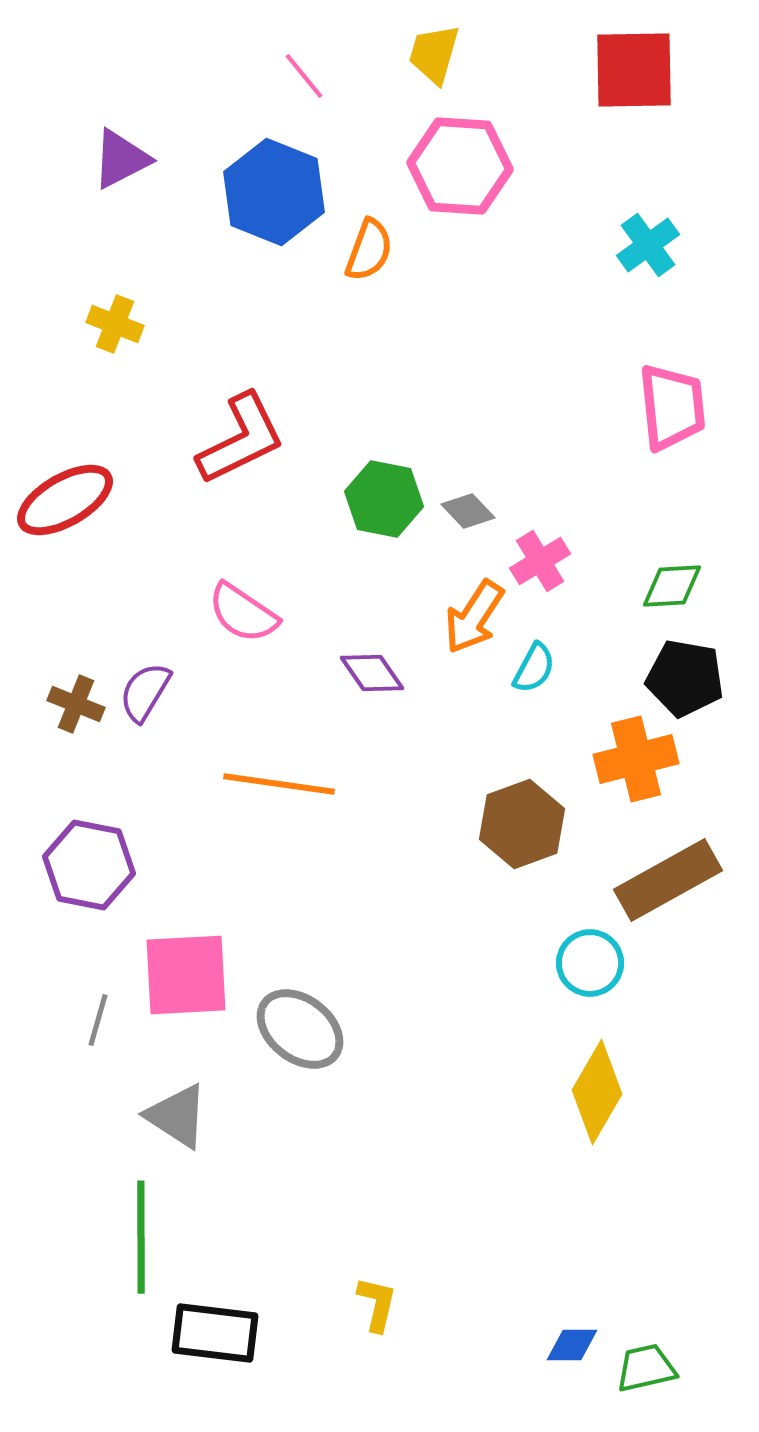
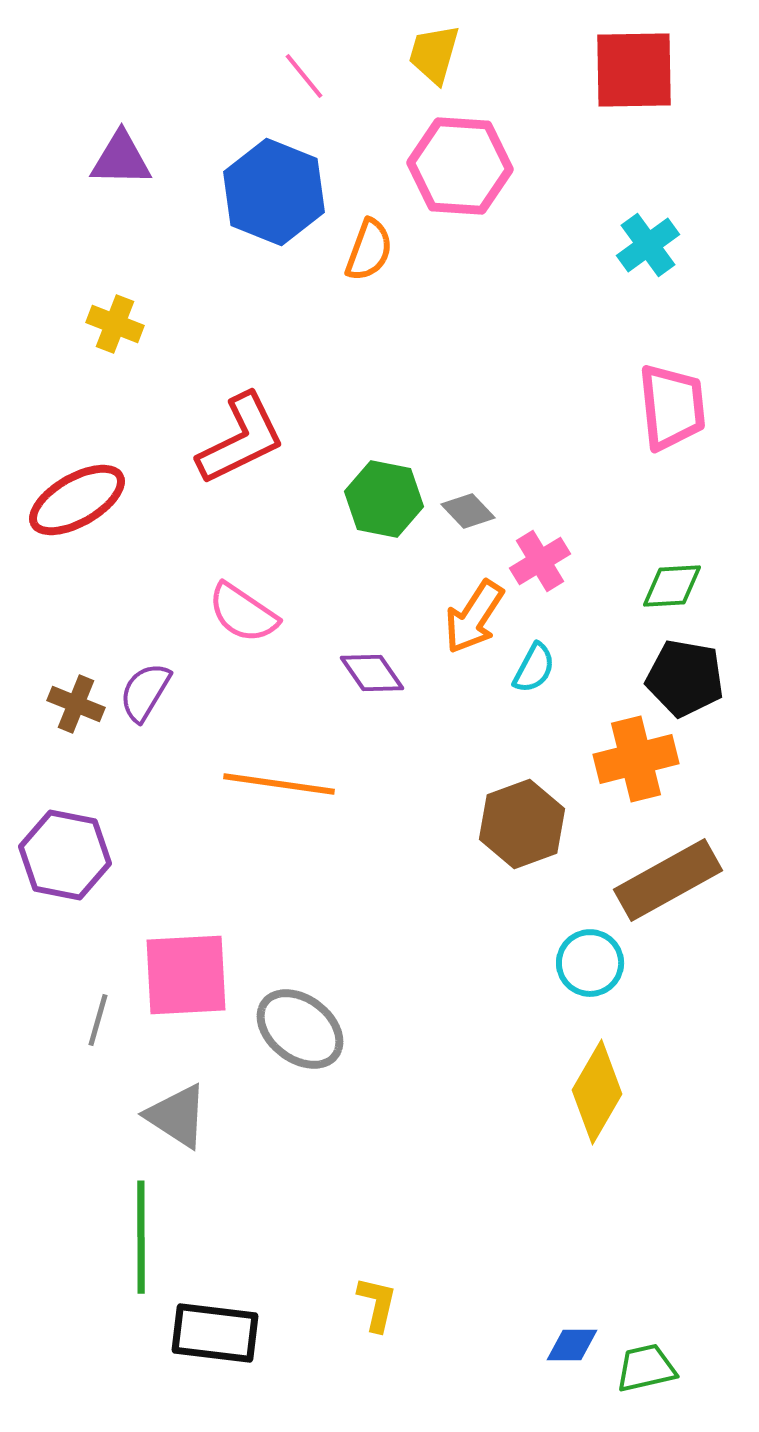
purple triangle: rotated 28 degrees clockwise
red ellipse: moved 12 px right
purple hexagon: moved 24 px left, 10 px up
